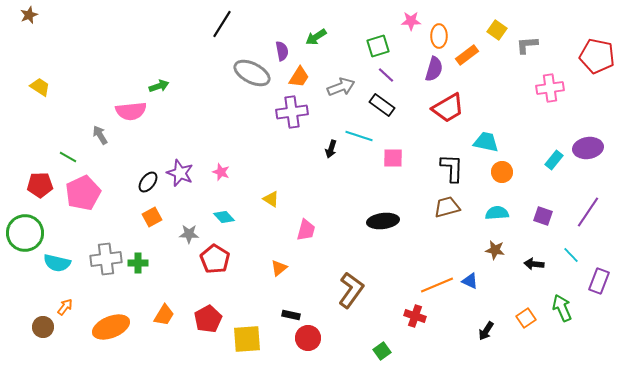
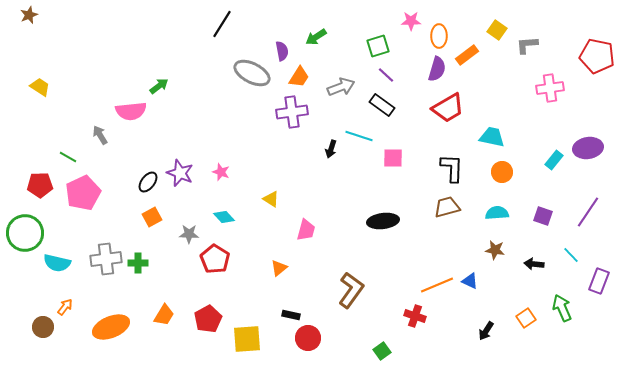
purple semicircle at (434, 69): moved 3 px right
green arrow at (159, 86): rotated 18 degrees counterclockwise
cyan trapezoid at (486, 142): moved 6 px right, 5 px up
